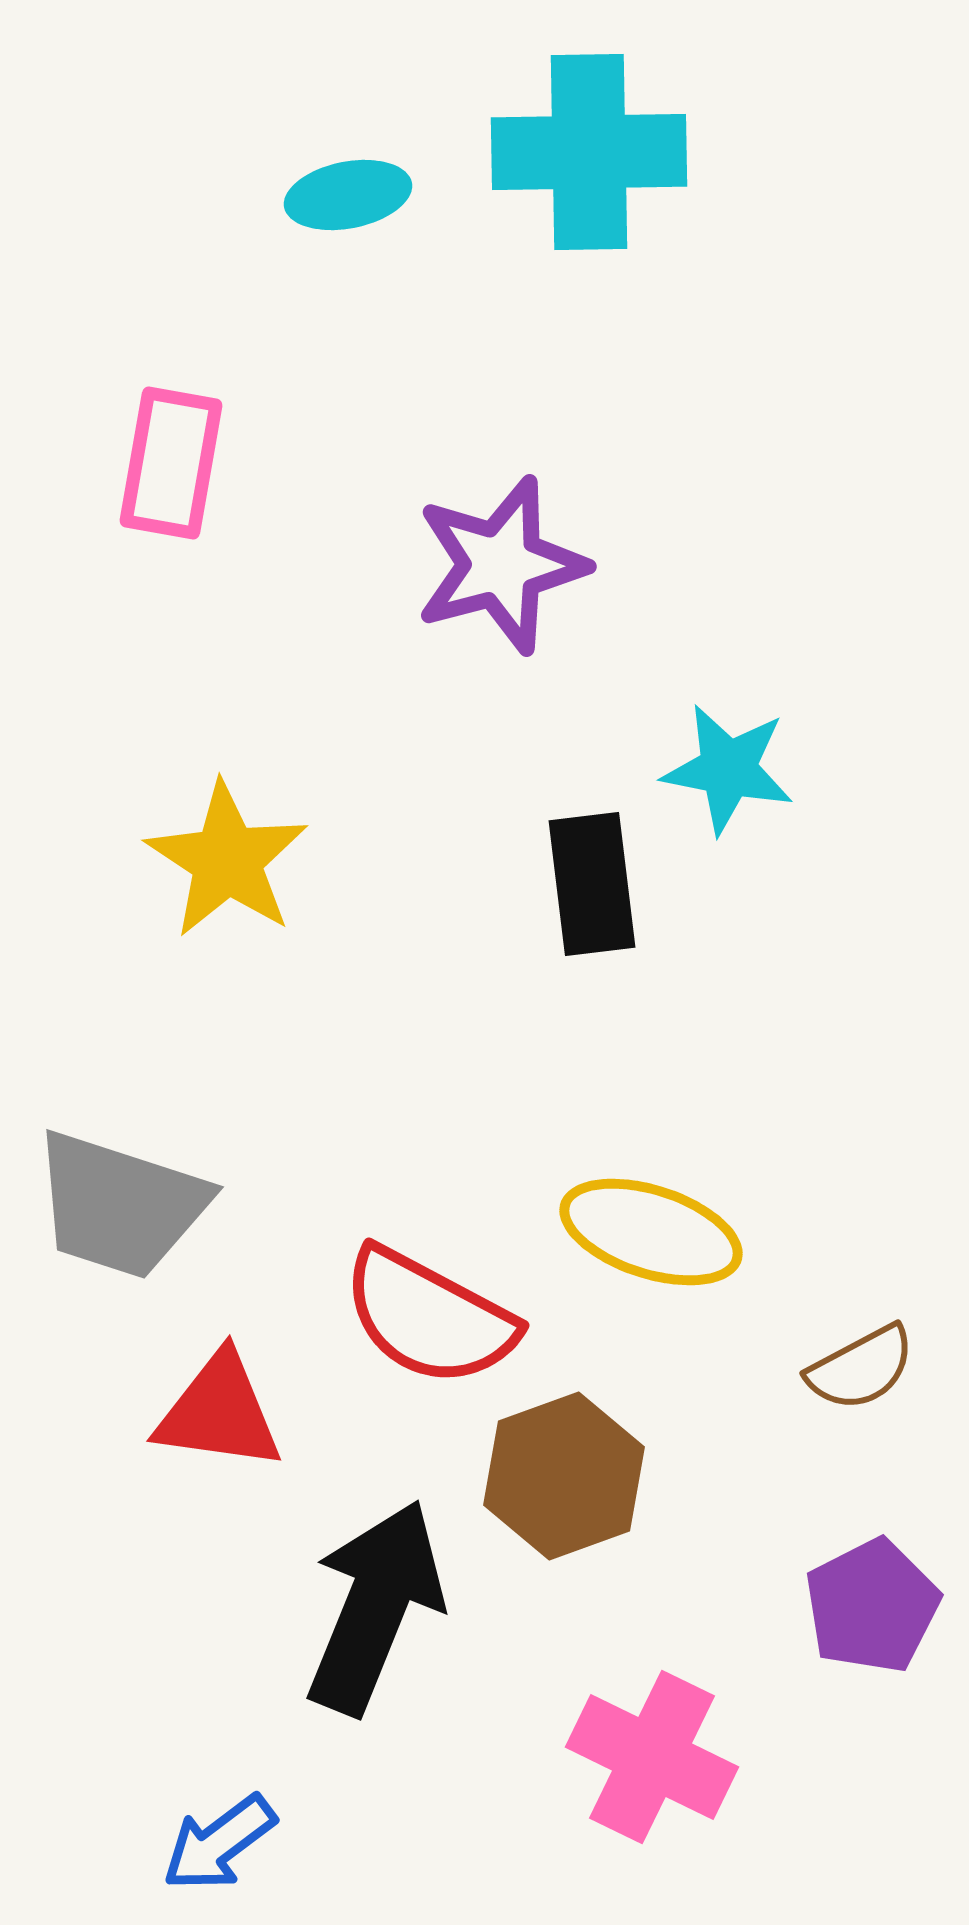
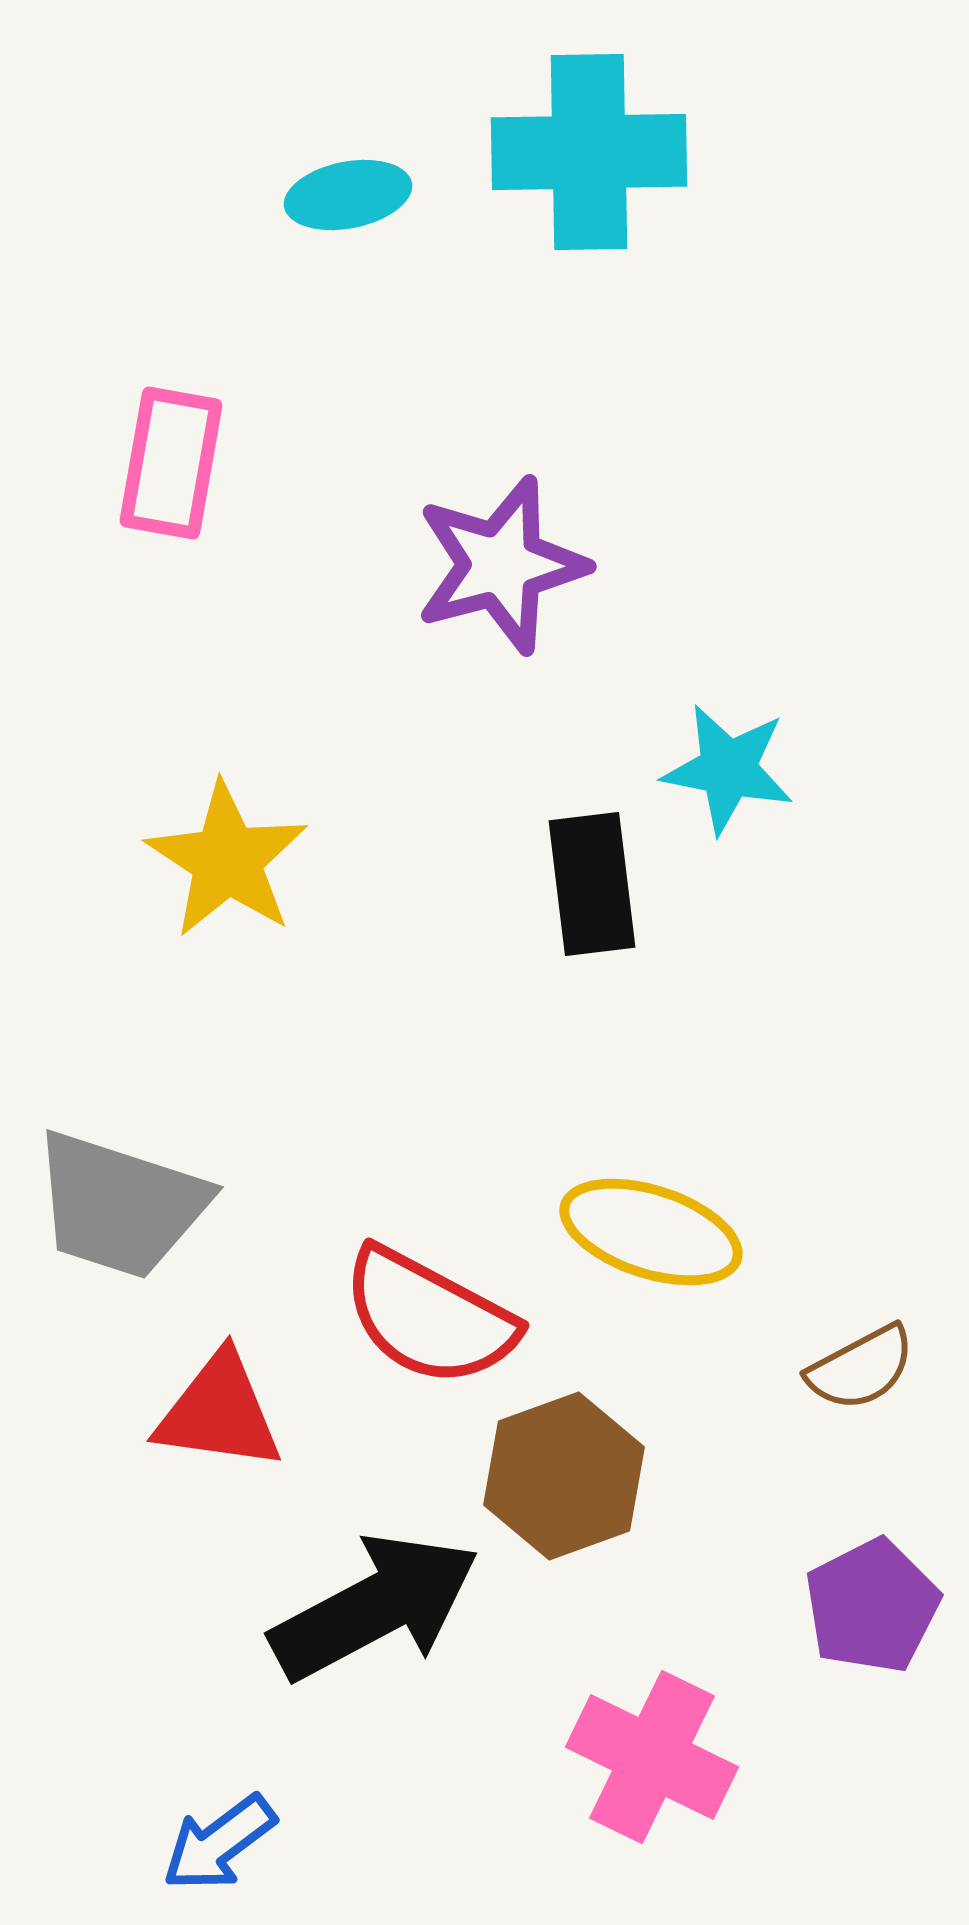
black arrow: rotated 40 degrees clockwise
